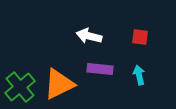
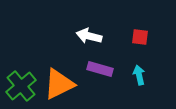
purple rectangle: rotated 10 degrees clockwise
green cross: moved 1 px right, 1 px up
